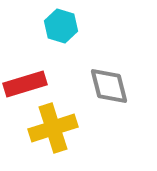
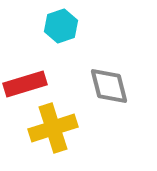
cyan hexagon: rotated 24 degrees clockwise
